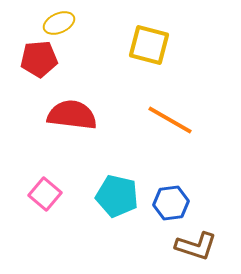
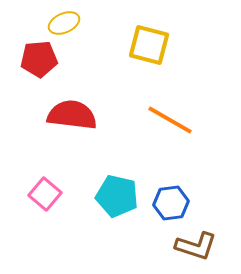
yellow ellipse: moved 5 px right
